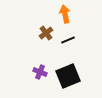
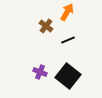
orange arrow: moved 2 px right, 2 px up; rotated 42 degrees clockwise
brown cross: moved 7 px up; rotated 16 degrees counterclockwise
black square: rotated 30 degrees counterclockwise
